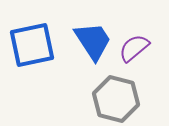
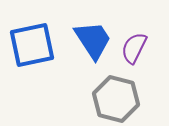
blue trapezoid: moved 1 px up
purple semicircle: rotated 24 degrees counterclockwise
